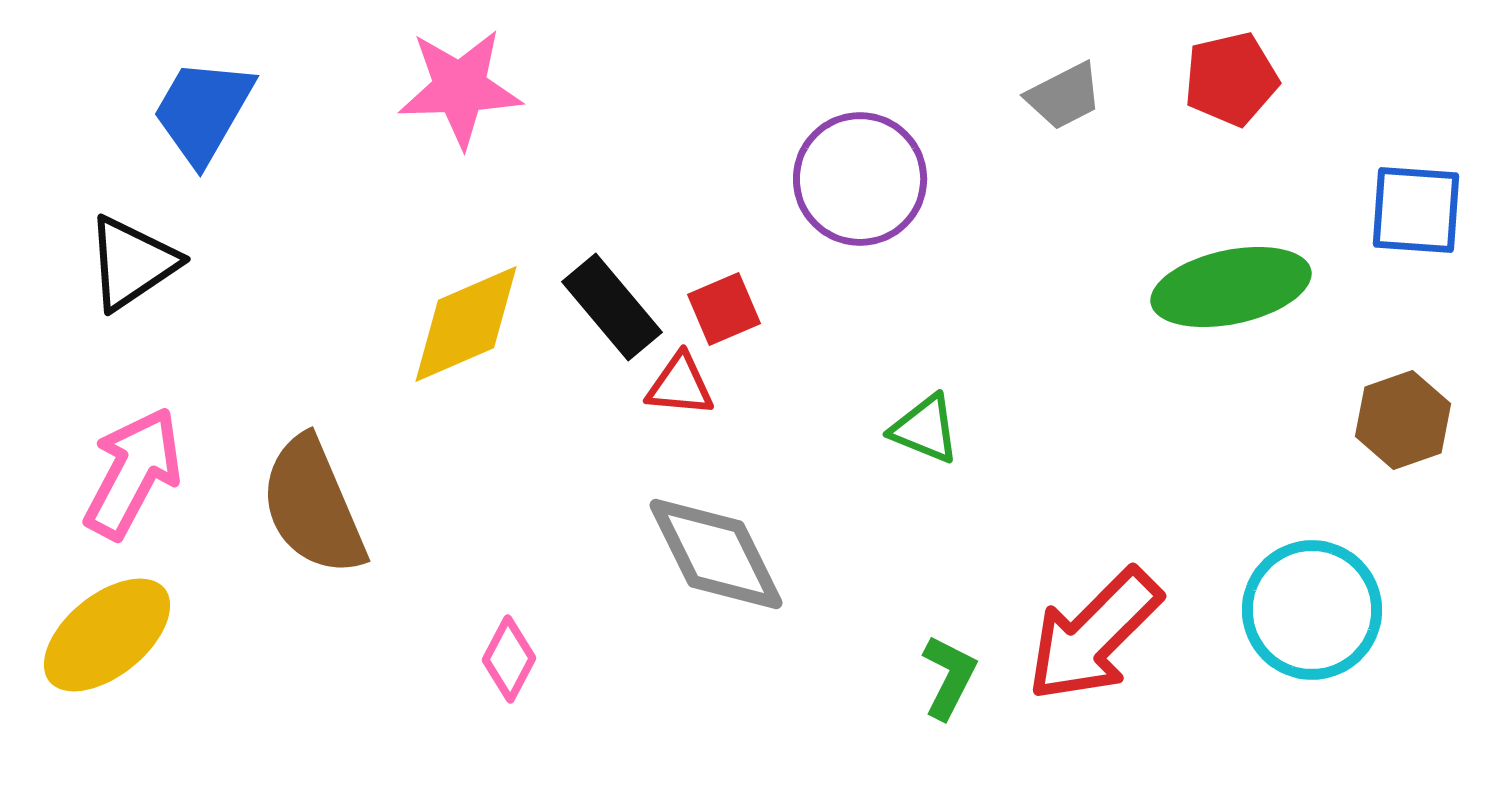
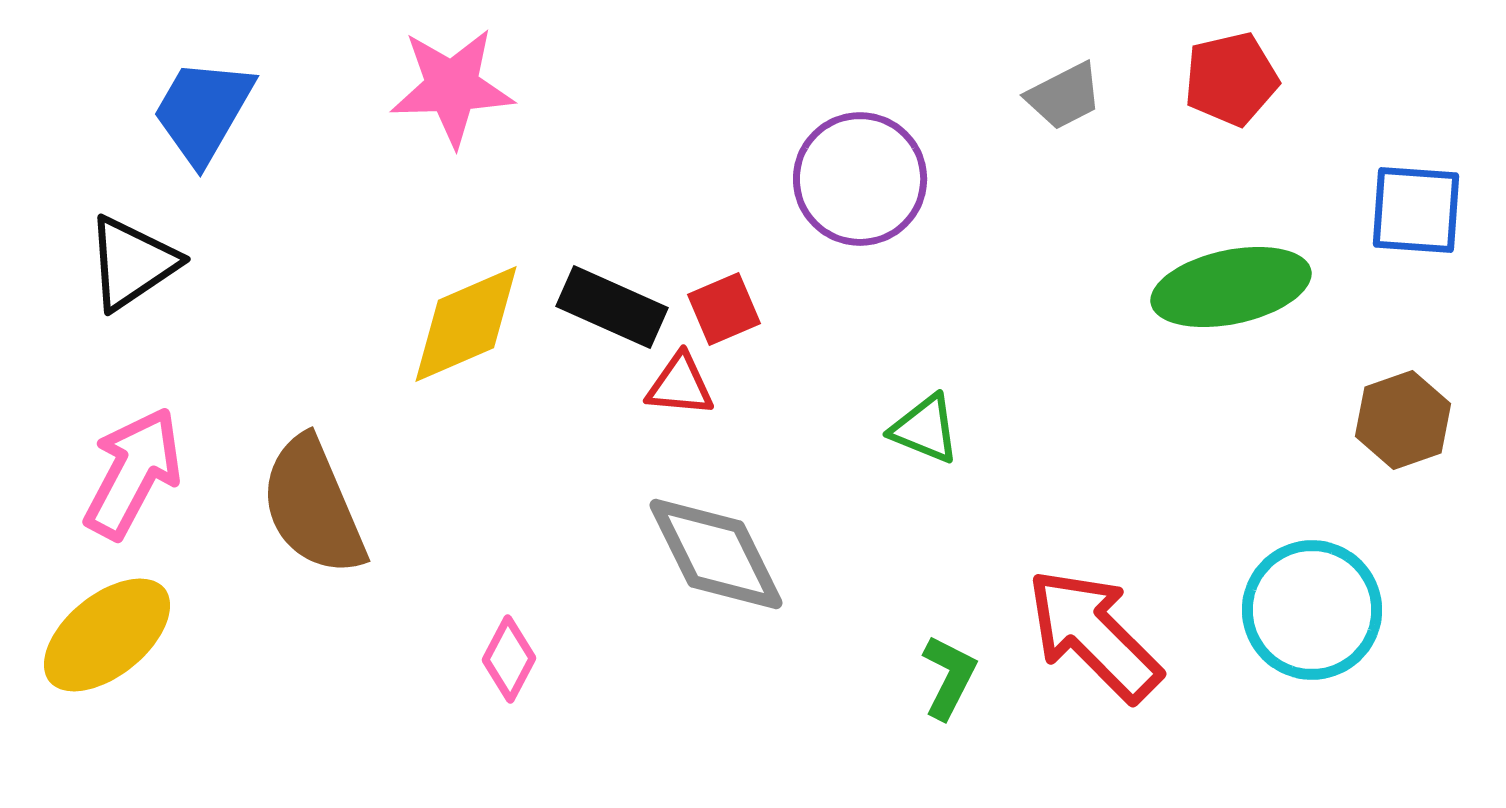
pink star: moved 8 px left, 1 px up
black rectangle: rotated 26 degrees counterclockwise
red arrow: rotated 90 degrees clockwise
